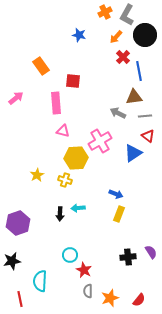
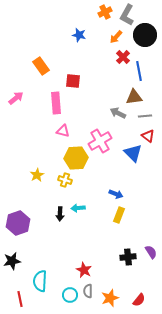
blue triangle: rotated 42 degrees counterclockwise
yellow rectangle: moved 1 px down
cyan circle: moved 40 px down
